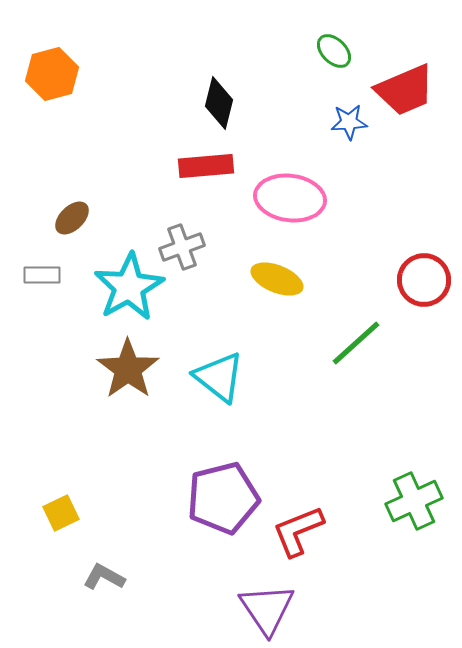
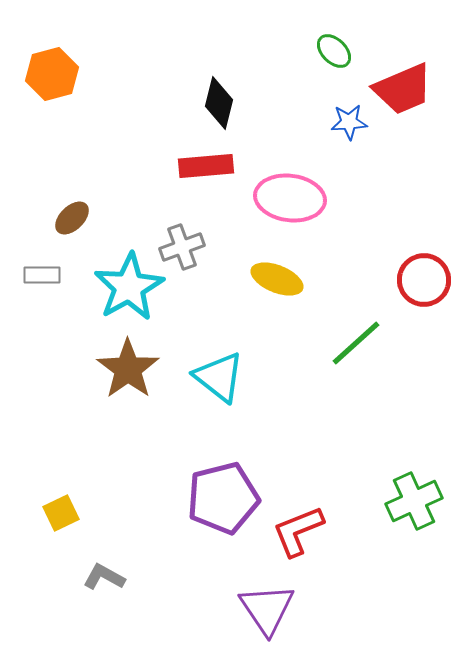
red trapezoid: moved 2 px left, 1 px up
